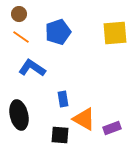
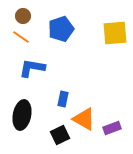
brown circle: moved 4 px right, 2 px down
blue pentagon: moved 3 px right, 3 px up
blue L-shape: rotated 24 degrees counterclockwise
blue rectangle: rotated 21 degrees clockwise
black ellipse: moved 3 px right; rotated 24 degrees clockwise
black square: rotated 30 degrees counterclockwise
